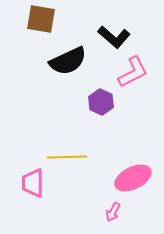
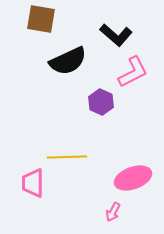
black L-shape: moved 2 px right, 2 px up
pink ellipse: rotated 6 degrees clockwise
